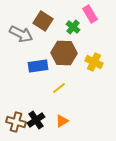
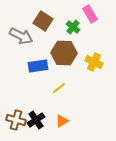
gray arrow: moved 2 px down
brown cross: moved 2 px up
